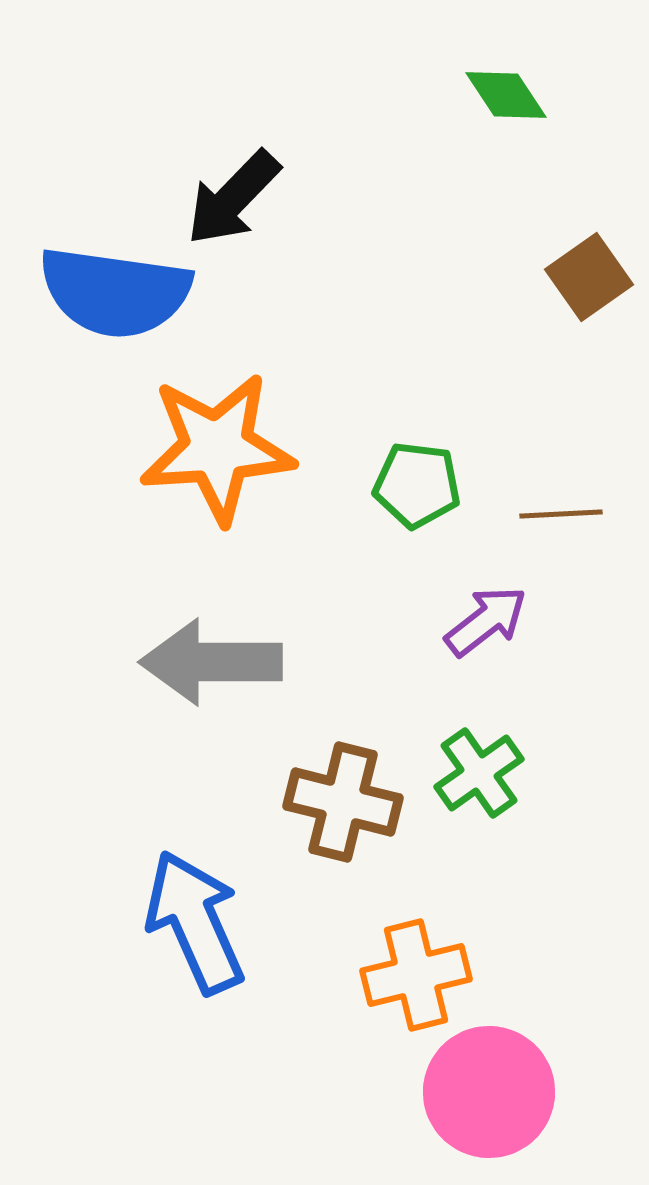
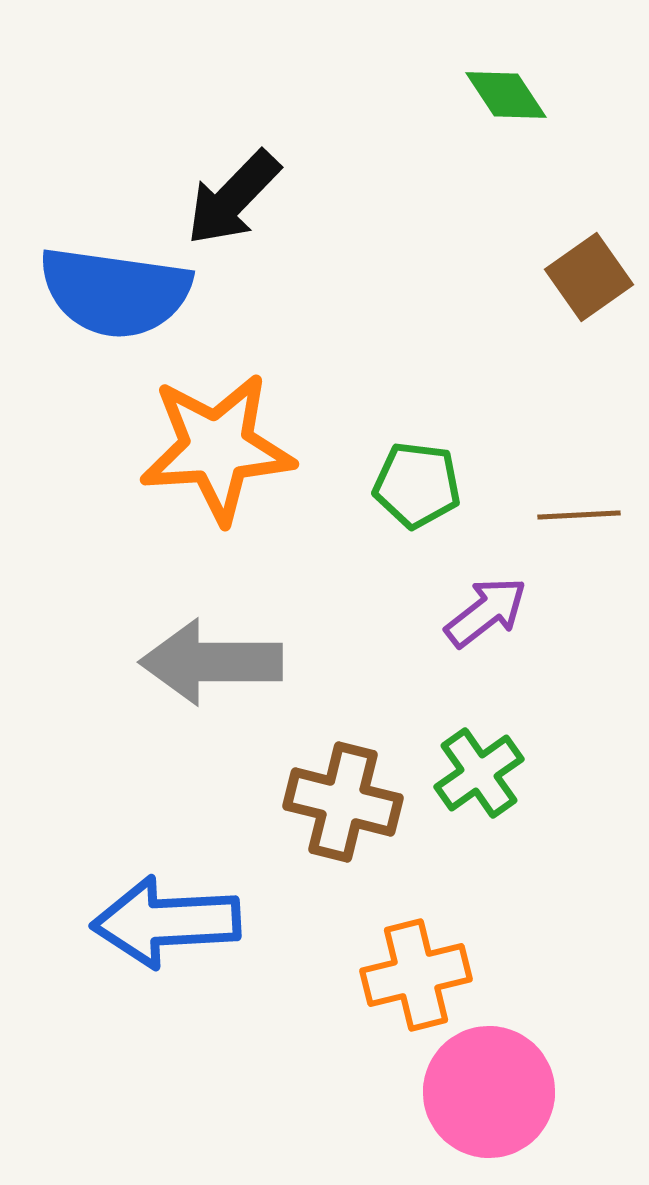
brown line: moved 18 px right, 1 px down
purple arrow: moved 9 px up
blue arrow: moved 29 px left; rotated 69 degrees counterclockwise
